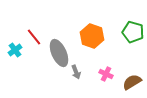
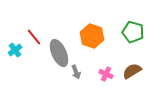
brown semicircle: moved 11 px up
